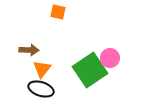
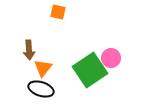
brown arrow: rotated 84 degrees clockwise
pink circle: moved 1 px right
orange triangle: moved 1 px right, 1 px up
